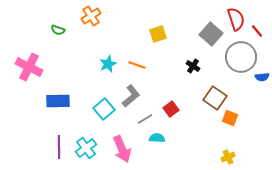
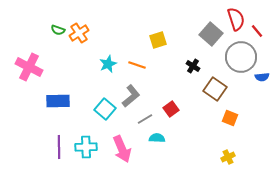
orange cross: moved 12 px left, 17 px down
yellow square: moved 6 px down
brown square: moved 9 px up
cyan square: moved 1 px right; rotated 10 degrees counterclockwise
cyan cross: moved 1 px up; rotated 35 degrees clockwise
